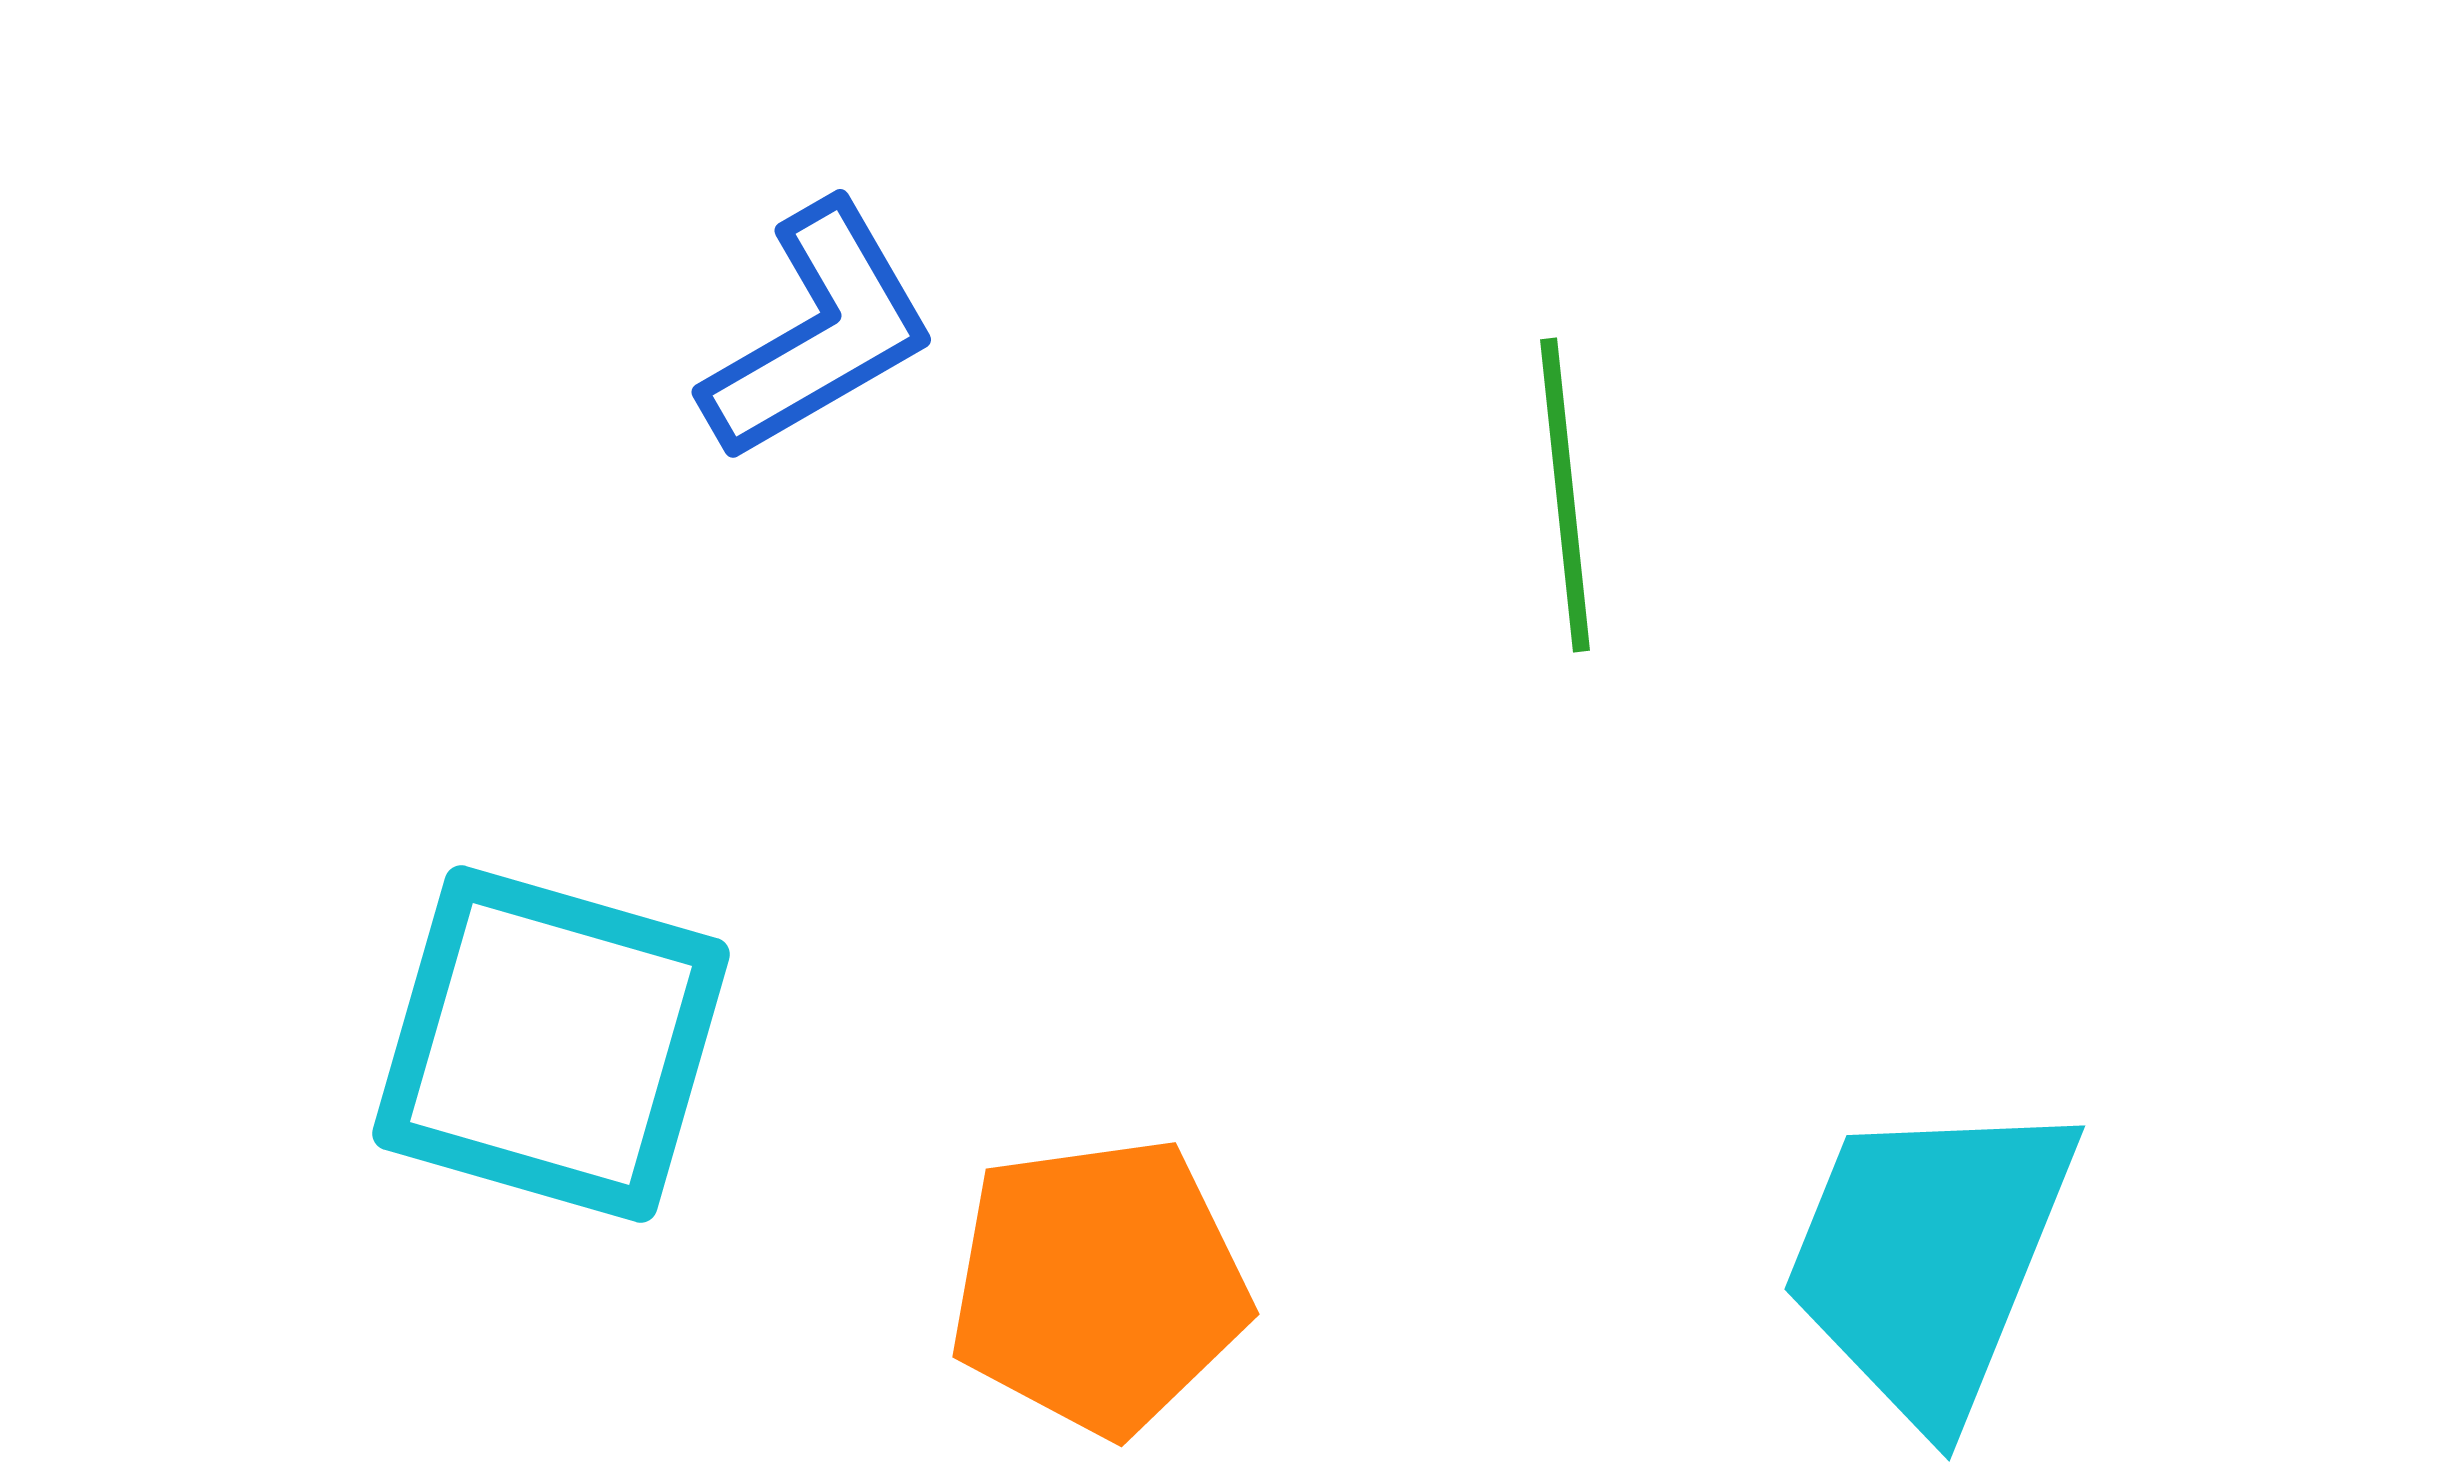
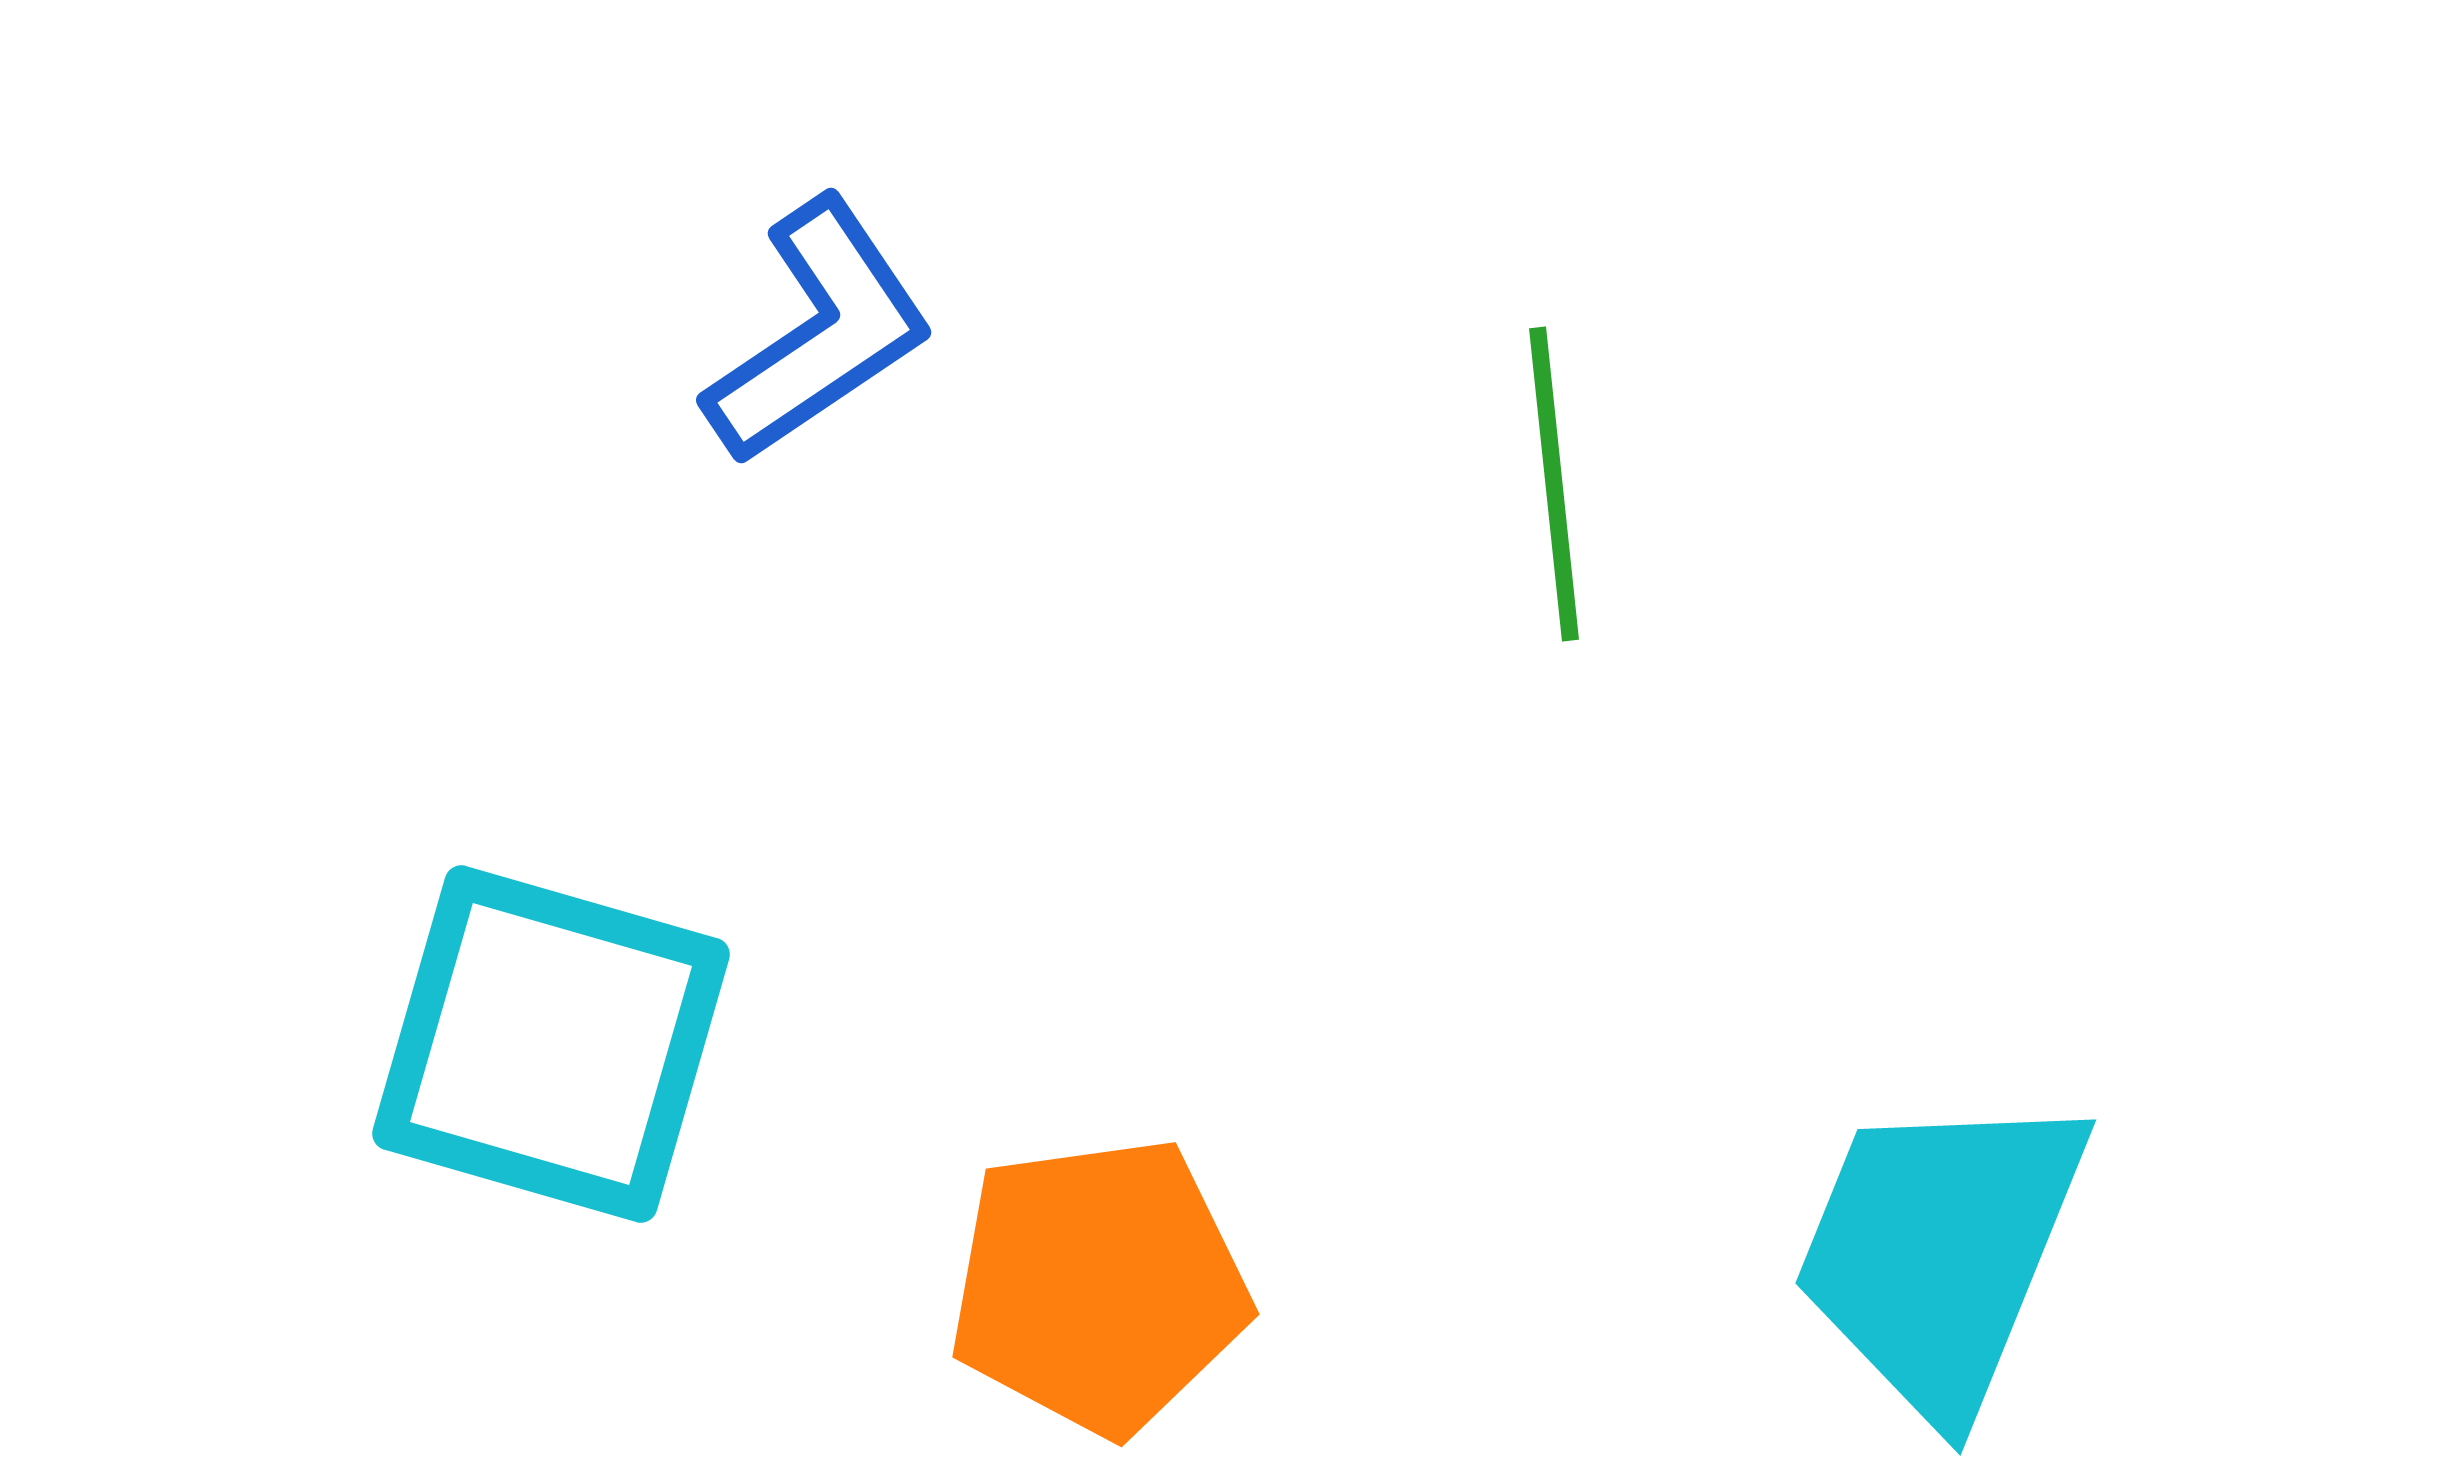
blue L-shape: rotated 4 degrees counterclockwise
green line: moved 11 px left, 11 px up
cyan trapezoid: moved 11 px right, 6 px up
